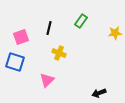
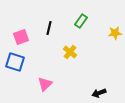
yellow cross: moved 11 px right, 1 px up; rotated 16 degrees clockwise
pink triangle: moved 2 px left, 4 px down
